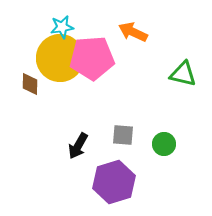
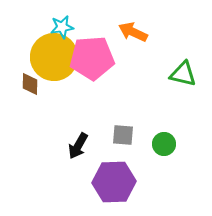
yellow circle: moved 6 px left, 1 px up
purple hexagon: rotated 15 degrees clockwise
